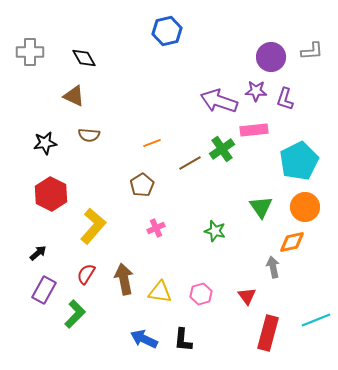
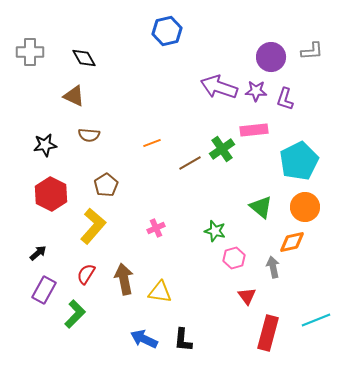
purple arrow: moved 14 px up
black star: moved 2 px down
brown pentagon: moved 36 px left
green triangle: rotated 15 degrees counterclockwise
pink hexagon: moved 33 px right, 36 px up
